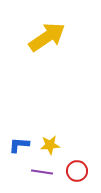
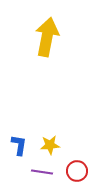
yellow arrow: rotated 45 degrees counterclockwise
blue L-shape: rotated 95 degrees clockwise
